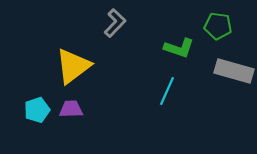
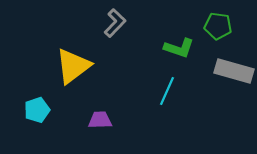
purple trapezoid: moved 29 px right, 11 px down
